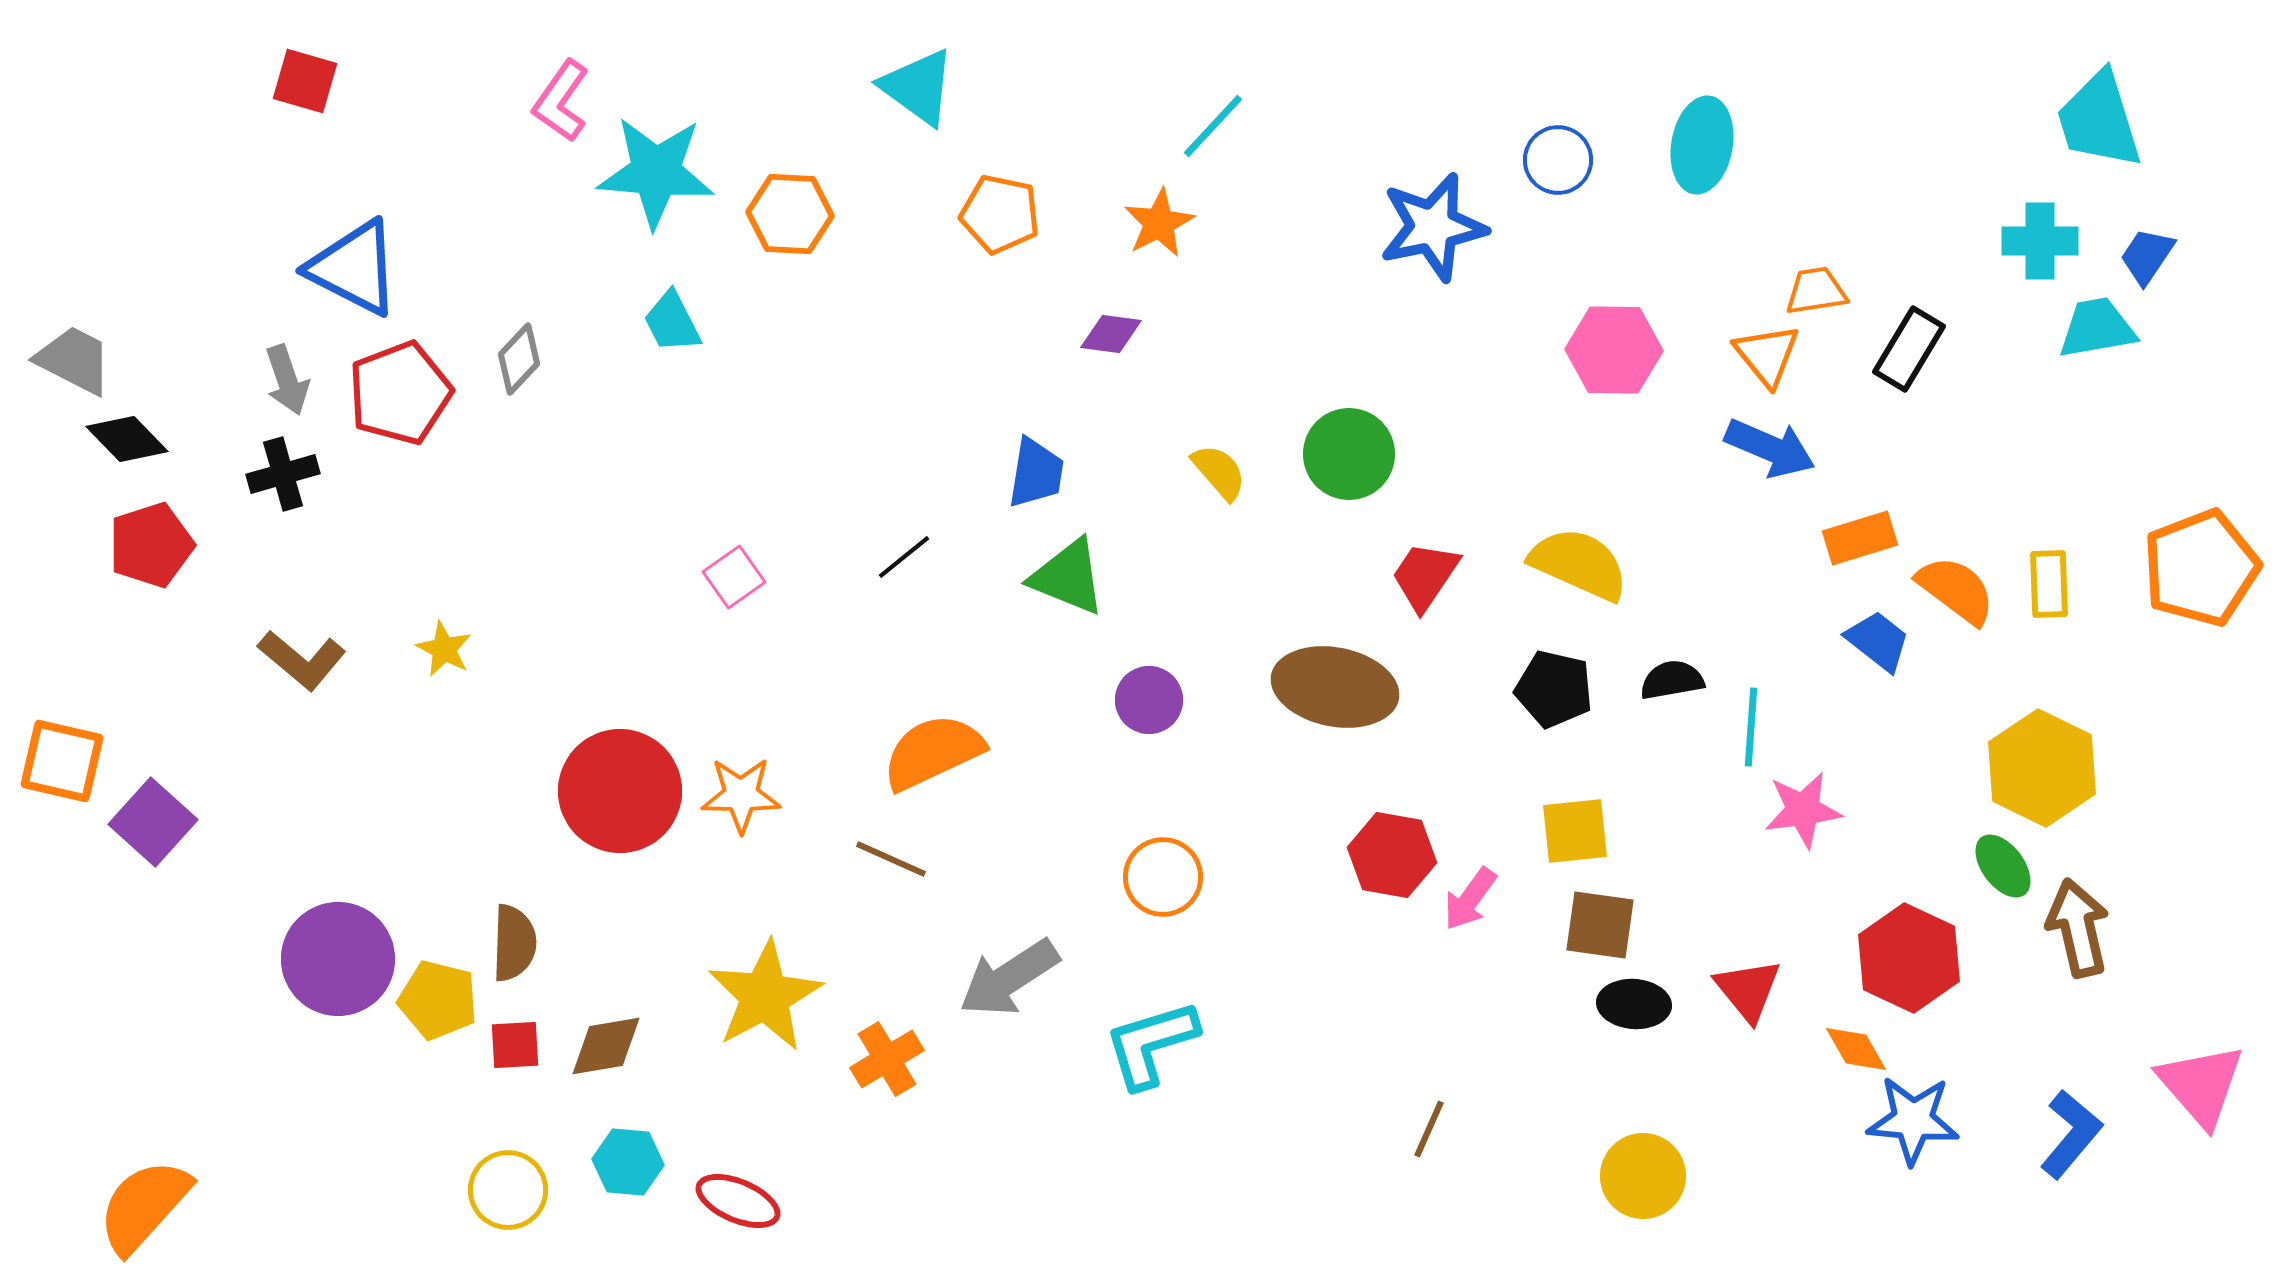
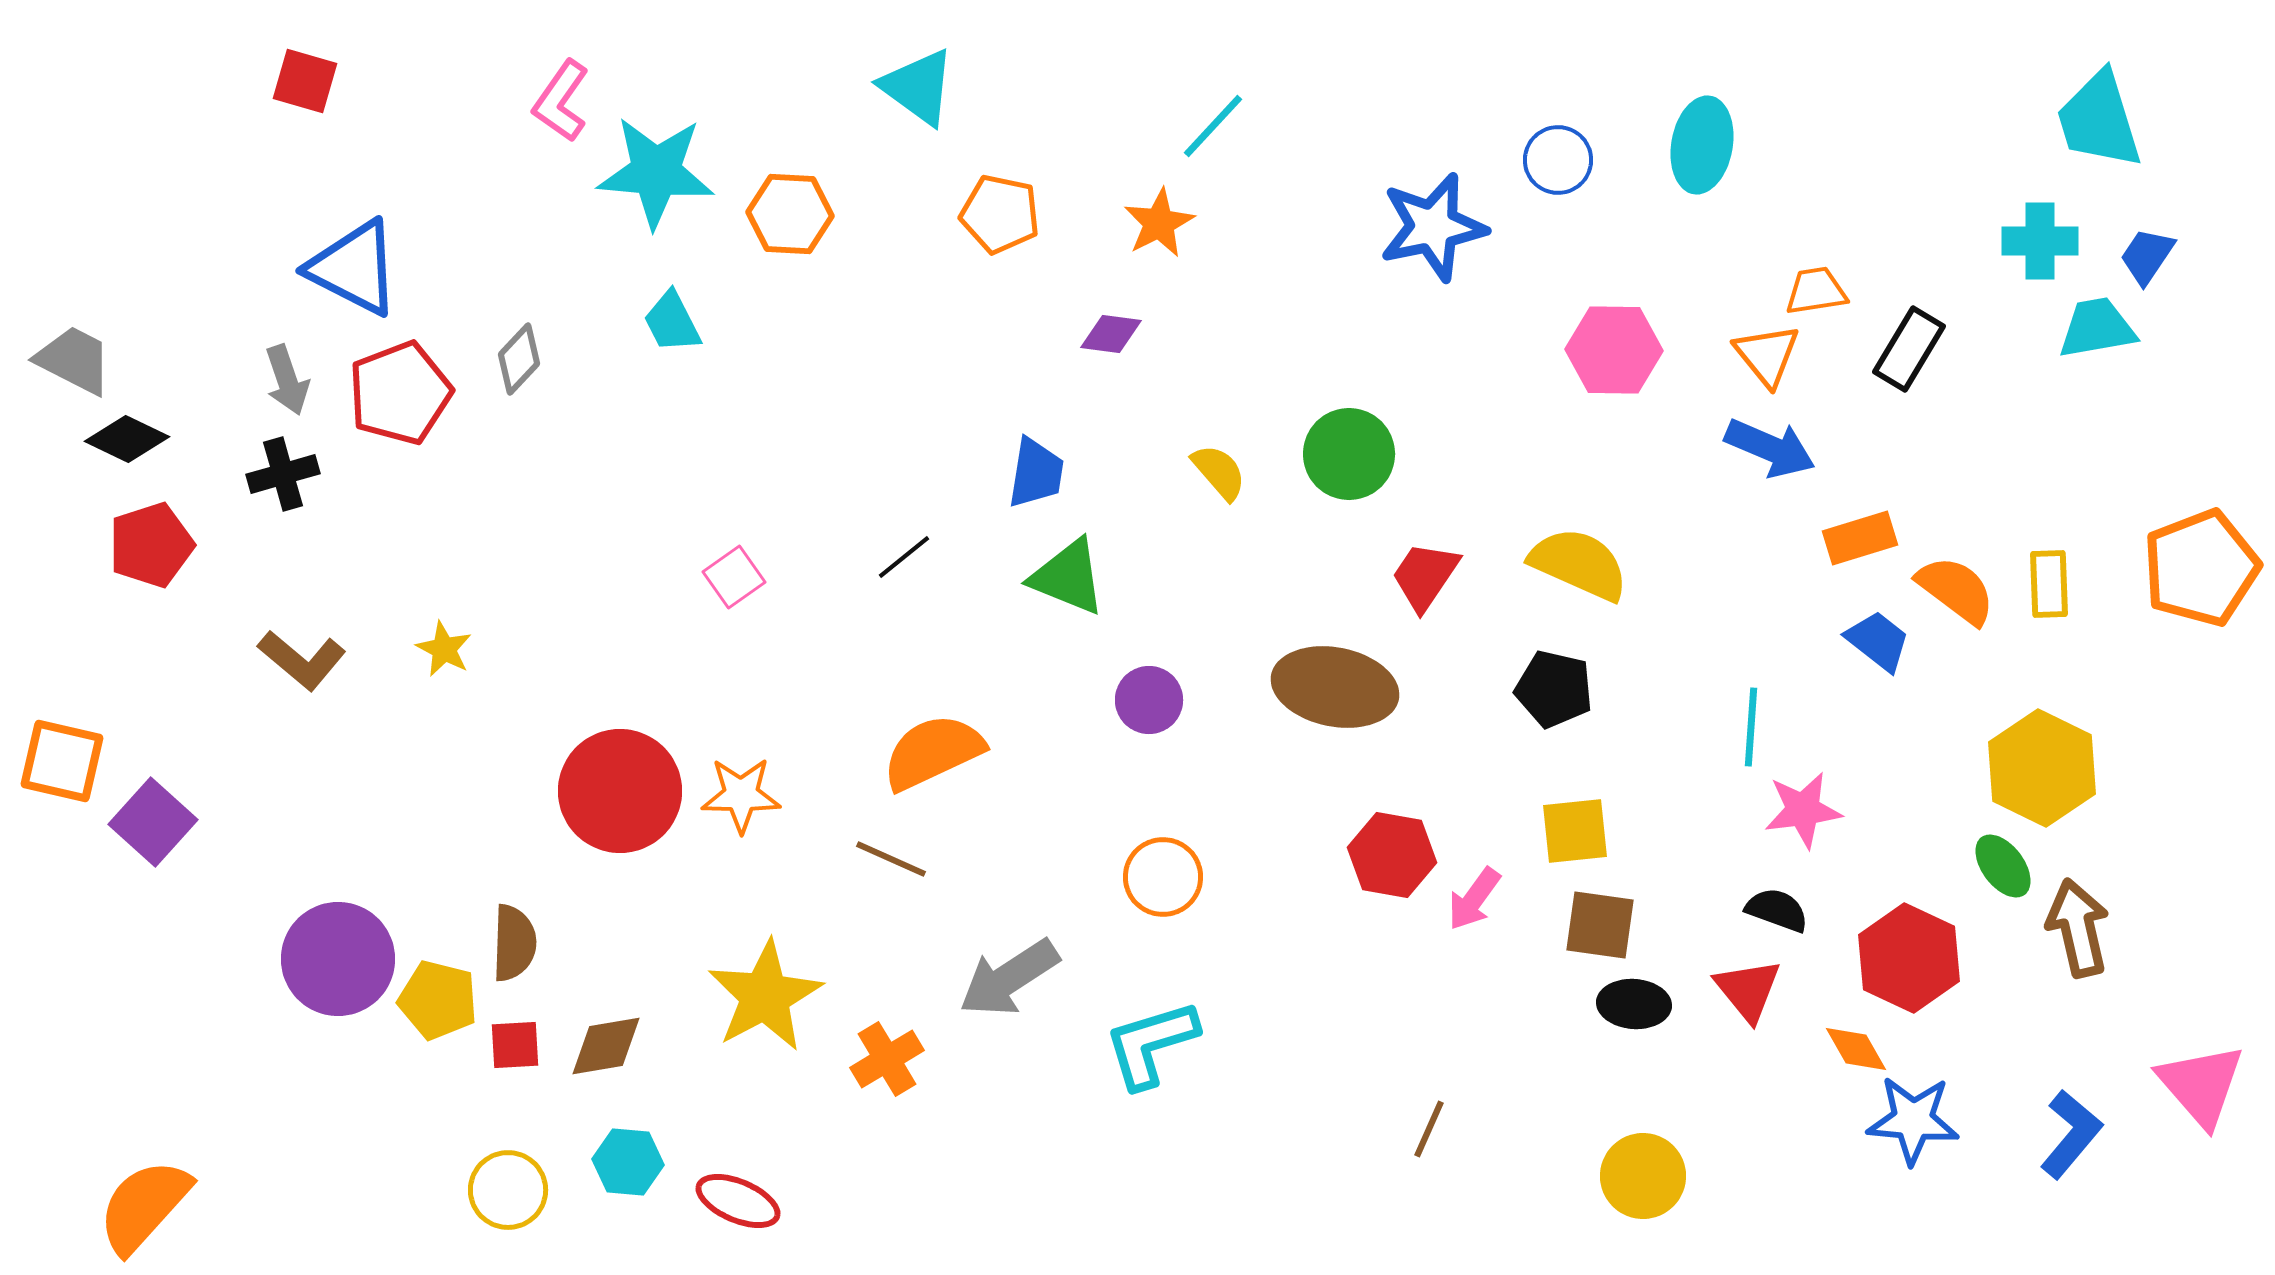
black diamond at (127, 439): rotated 20 degrees counterclockwise
black semicircle at (1672, 680): moved 105 px right, 230 px down; rotated 30 degrees clockwise
pink arrow at (1470, 899): moved 4 px right
